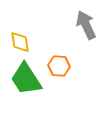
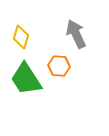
gray arrow: moved 10 px left, 9 px down
yellow diamond: moved 1 px right, 5 px up; rotated 25 degrees clockwise
